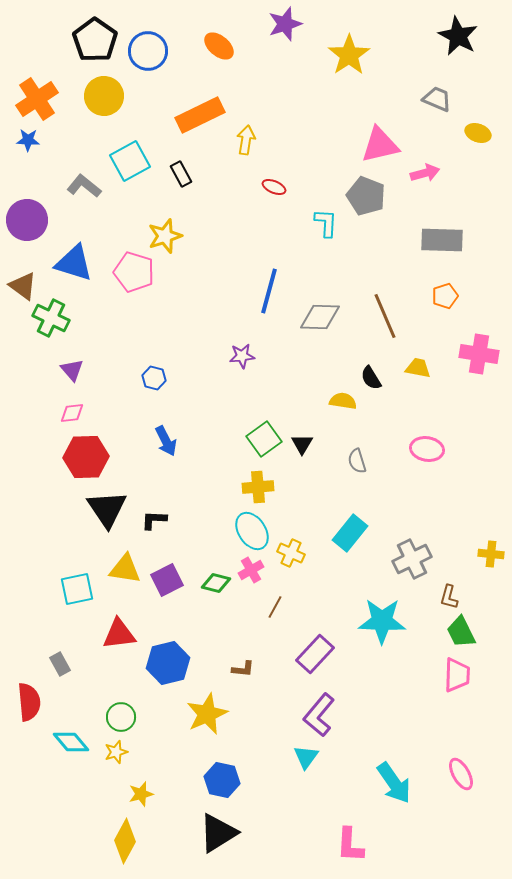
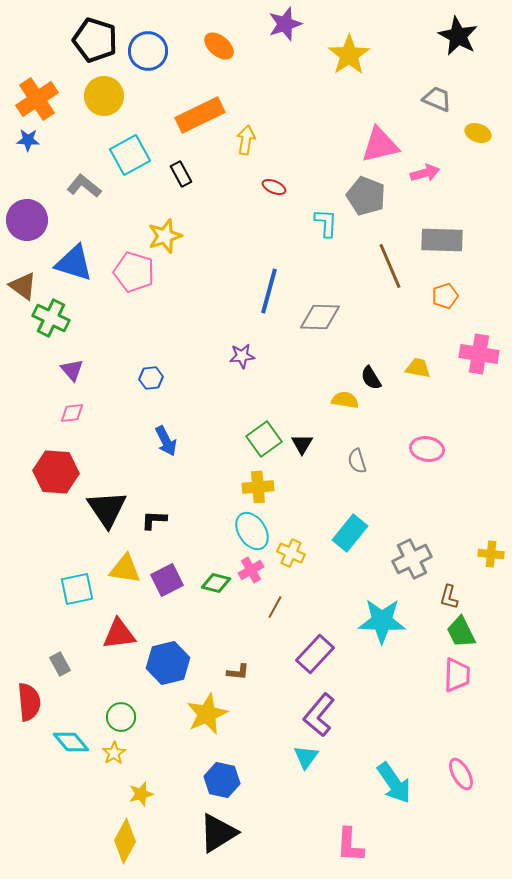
black pentagon at (95, 40): rotated 18 degrees counterclockwise
cyan square at (130, 161): moved 6 px up
brown line at (385, 316): moved 5 px right, 50 px up
blue hexagon at (154, 378): moved 3 px left; rotated 20 degrees counterclockwise
yellow semicircle at (343, 401): moved 2 px right, 1 px up
red hexagon at (86, 457): moved 30 px left, 15 px down; rotated 6 degrees clockwise
brown L-shape at (243, 669): moved 5 px left, 3 px down
yellow star at (116, 752): moved 2 px left, 1 px down; rotated 15 degrees counterclockwise
